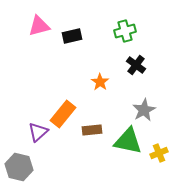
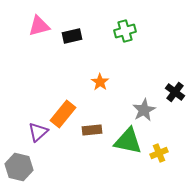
black cross: moved 39 px right, 27 px down
